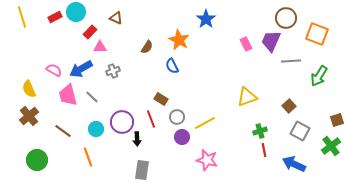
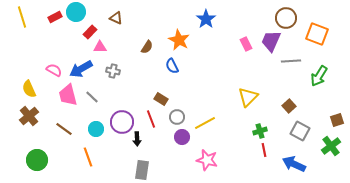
gray cross at (113, 71): rotated 32 degrees clockwise
yellow triangle at (247, 97): moved 1 px right; rotated 25 degrees counterclockwise
brown line at (63, 131): moved 1 px right, 2 px up
